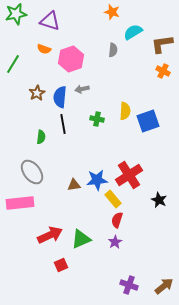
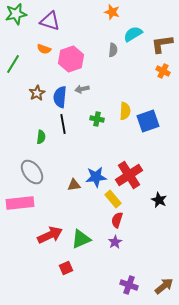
cyan semicircle: moved 2 px down
blue star: moved 1 px left, 3 px up
red square: moved 5 px right, 3 px down
